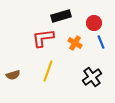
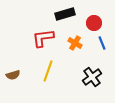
black rectangle: moved 4 px right, 2 px up
blue line: moved 1 px right, 1 px down
